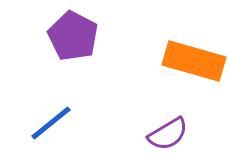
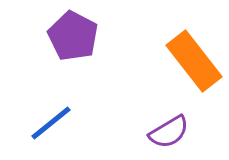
orange rectangle: rotated 36 degrees clockwise
purple semicircle: moved 1 px right, 2 px up
